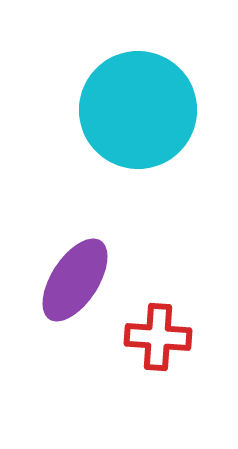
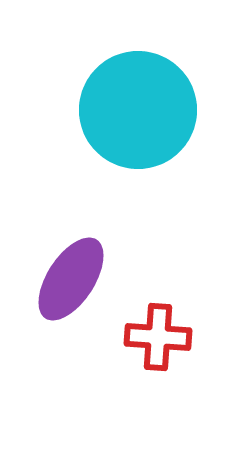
purple ellipse: moved 4 px left, 1 px up
